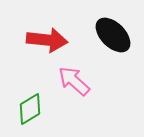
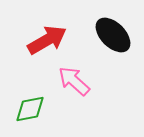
red arrow: rotated 36 degrees counterclockwise
green diamond: rotated 20 degrees clockwise
